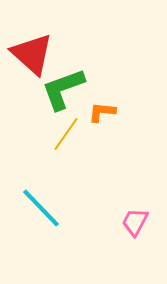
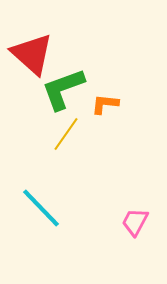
orange L-shape: moved 3 px right, 8 px up
